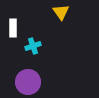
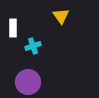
yellow triangle: moved 4 px down
